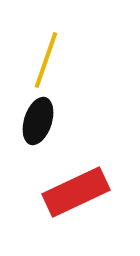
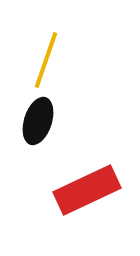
red rectangle: moved 11 px right, 2 px up
